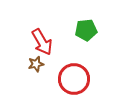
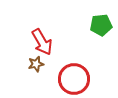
green pentagon: moved 15 px right, 5 px up
